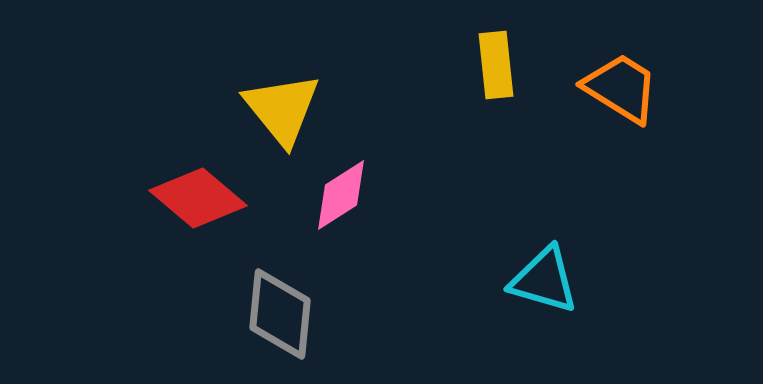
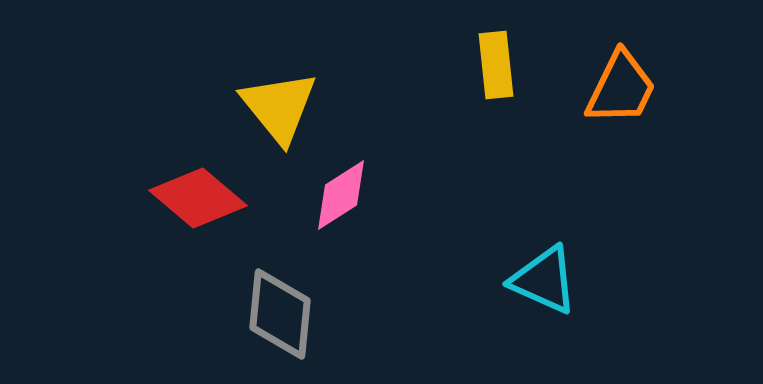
orange trapezoid: rotated 84 degrees clockwise
yellow triangle: moved 3 px left, 2 px up
cyan triangle: rotated 8 degrees clockwise
